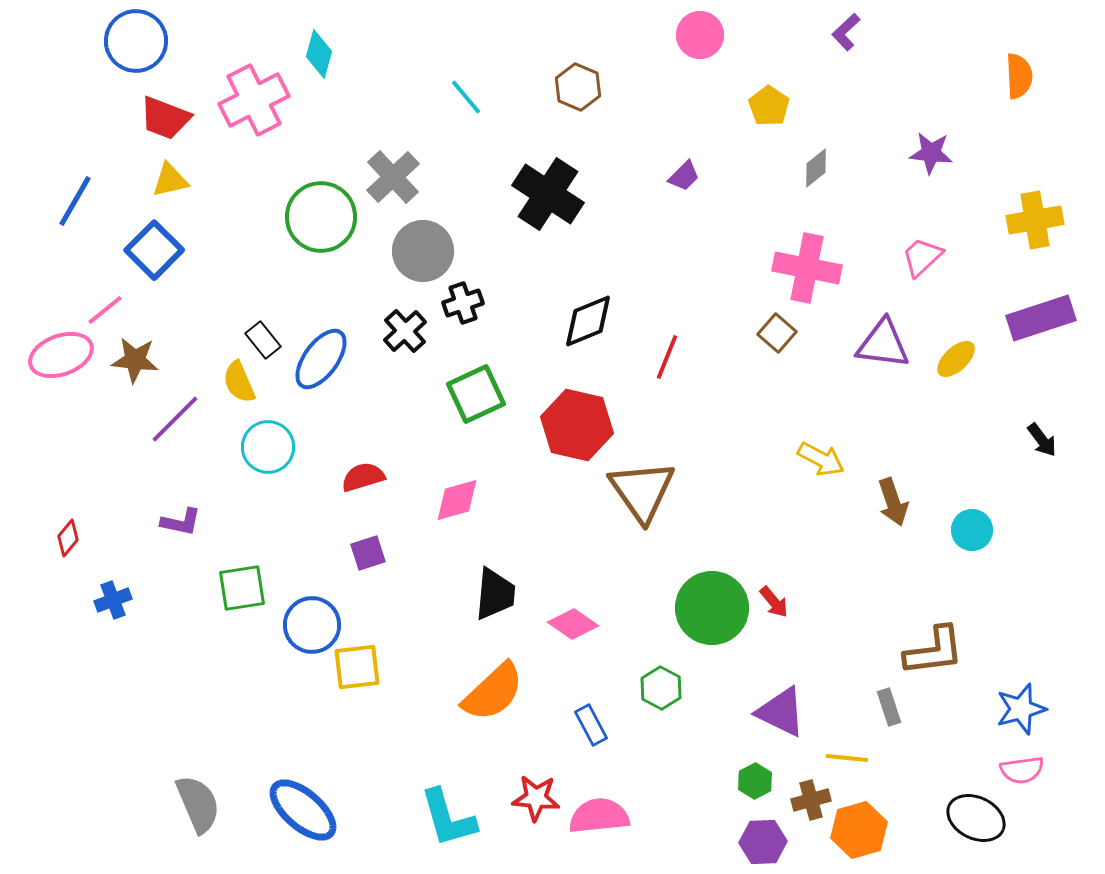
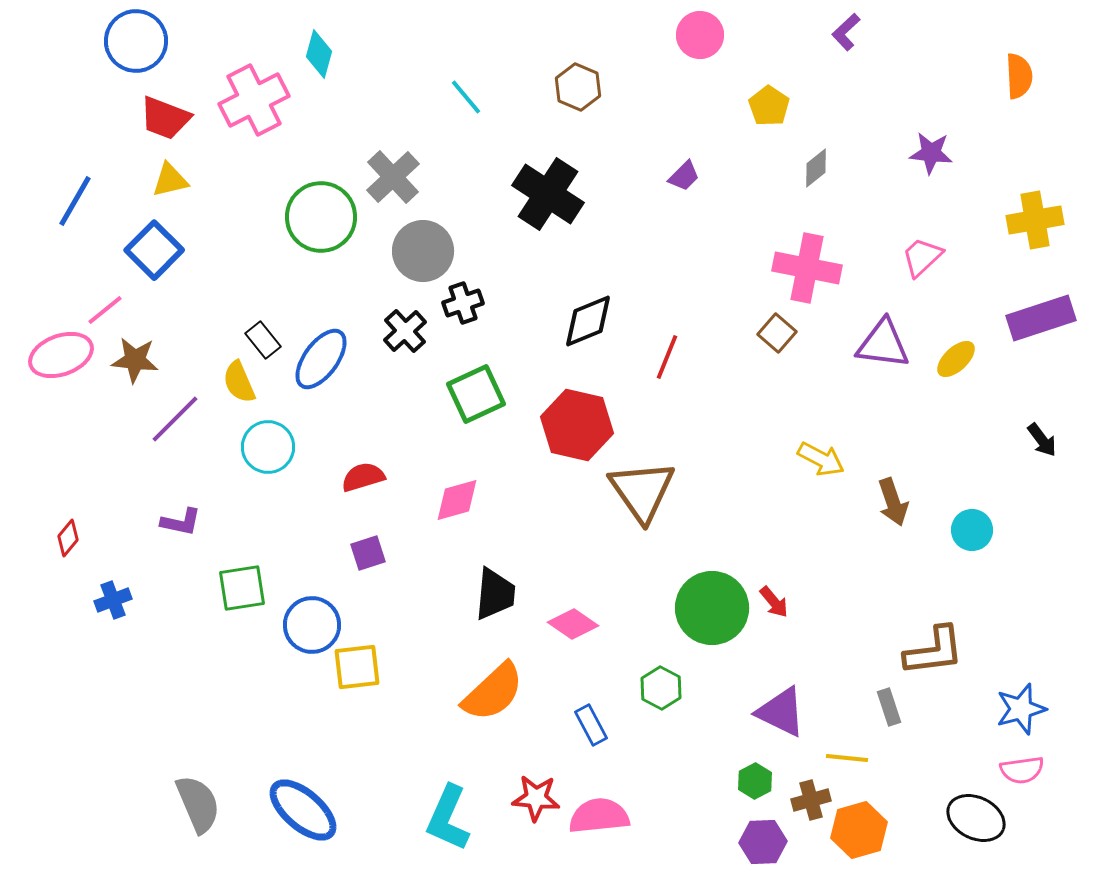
cyan L-shape at (448, 818): rotated 40 degrees clockwise
